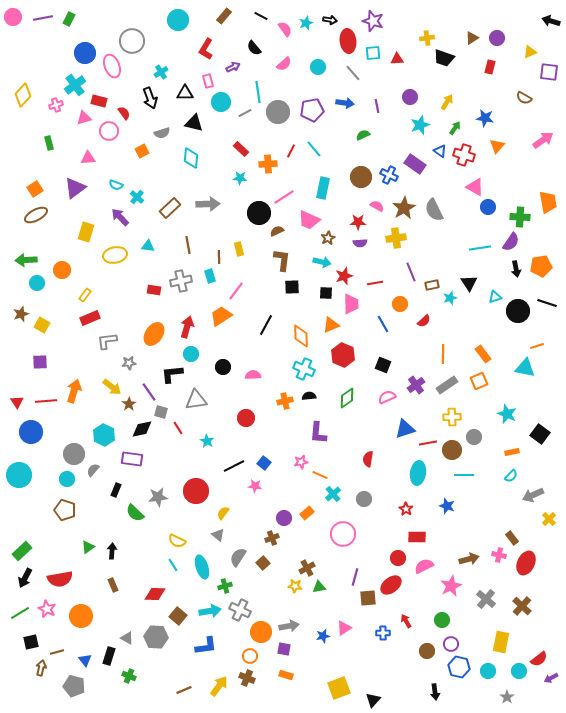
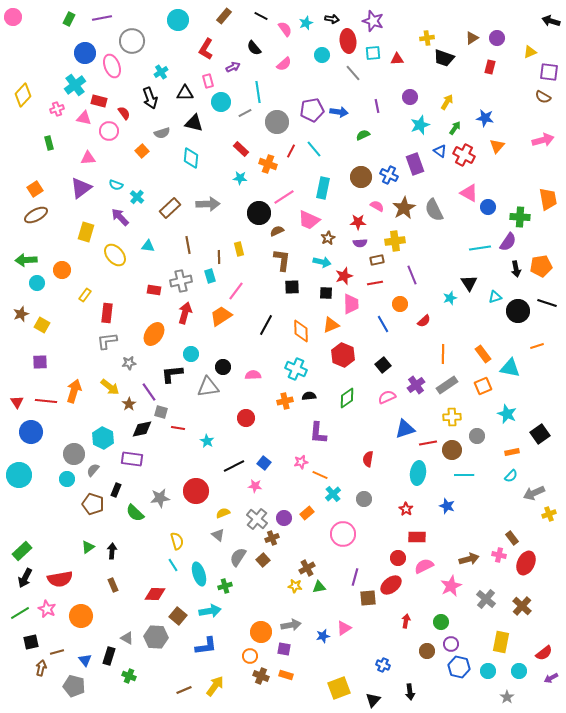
purple line at (43, 18): moved 59 px right
black arrow at (330, 20): moved 2 px right, 1 px up
cyan circle at (318, 67): moved 4 px right, 12 px up
brown semicircle at (524, 98): moved 19 px right, 1 px up
blue arrow at (345, 103): moved 6 px left, 9 px down
pink cross at (56, 105): moved 1 px right, 4 px down
gray circle at (278, 112): moved 1 px left, 10 px down
pink triangle at (84, 118): rotated 28 degrees clockwise
pink arrow at (543, 140): rotated 20 degrees clockwise
orange square at (142, 151): rotated 16 degrees counterclockwise
red cross at (464, 155): rotated 10 degrees clockwise
orange cross at (268, 164): rotated 24 degrees clockwise
purple rectangle at (415, 164): rotated 35 degrees clockwise
pink triangle at (475, 187): moved 6 px left, 6 px down
purple triangle at (75, 188): moved 6 px right
orange trapezoid at (548, 202): moved 3 px up
yellow cross at (396, 238): moved 1 px left, 3 px down
purple semicircle at (511, 242): moved 3 px left
yellow ellipse at (115, 255): rotated 60 degrees clockwise
purple line at (411, 272): moved 1 px right, 3 px down
brown rectangle at (432, 285): moved 55 px left, 25 px up
red rectangle at (90, 318): moved 17 px right, 5 px up; rotated 60 degrees counterclockwise
red arrow at (187, 327): moved 2 px left, 14 px up
orange diamond at (301, 336): moved 5 px up
black square at (383, 365): rotated 28 degrees clockwise
cyan triangle at (525, 368): moved 15 px left
cyan cross at (304, 369): moved 8 px left
orange square at (479, 381): moved 4 px right, 5 px down
yellow arrow at (112, 387): moved 2 px left
gray triangle at (196, 400): moved 12 px right, 13 px up
red line at (46, 401): rotated 10 degrees clockwise
red line at (178, 428): rotated 48 degrees counterclockwise
black square at (540, 434): rotated 18 degrees clockwise
cyan hexagon at (104, 435): moved 1 px left, 3 px down
gray circle at (474, 437): moved 3 px right, 1 px up
gray arrow at (533, 495): moved 1 px right, 2 px up
gray star at (158, 497): moved 2 px right, 1 px down
brown pentagon at (65, 510): moved 28 px right, 6 px up
yellow semicircle at (223, 513): rotated 32 degrees clockwise
yellow cross at (549, 519): moved 5 px up; rotated 24 degrees clockwise
yellow semicircle at (177, 541): rotated 132 degrees counterclockwise
brown square at (263, 563): moved 3 px up
cyan ellipse at (202, 567): moved 3 px left, 7 px down
gray cross at (240, 610): moved 17 px right, 91 px up; rotated 15 degrees clockwise
green circle at (442, 620): moved 1 px left, 2 px down
red arrow at (406, 621): rotated 40 degrees clockwise
gray arrow at (289, 626): moved 2 px right, 1 px up
blue cross at (383, 633): moved 32 px down; rotated 24 degrees clockwise
red semicircle at (539, 659): moved 5 px right, 6 px up
brown cross at (247, 678): moved 14 px right, 2 px up
yellow arrow at (219, 686): moved 4 px left
black arrow at (435, 692): moved 25 px left
